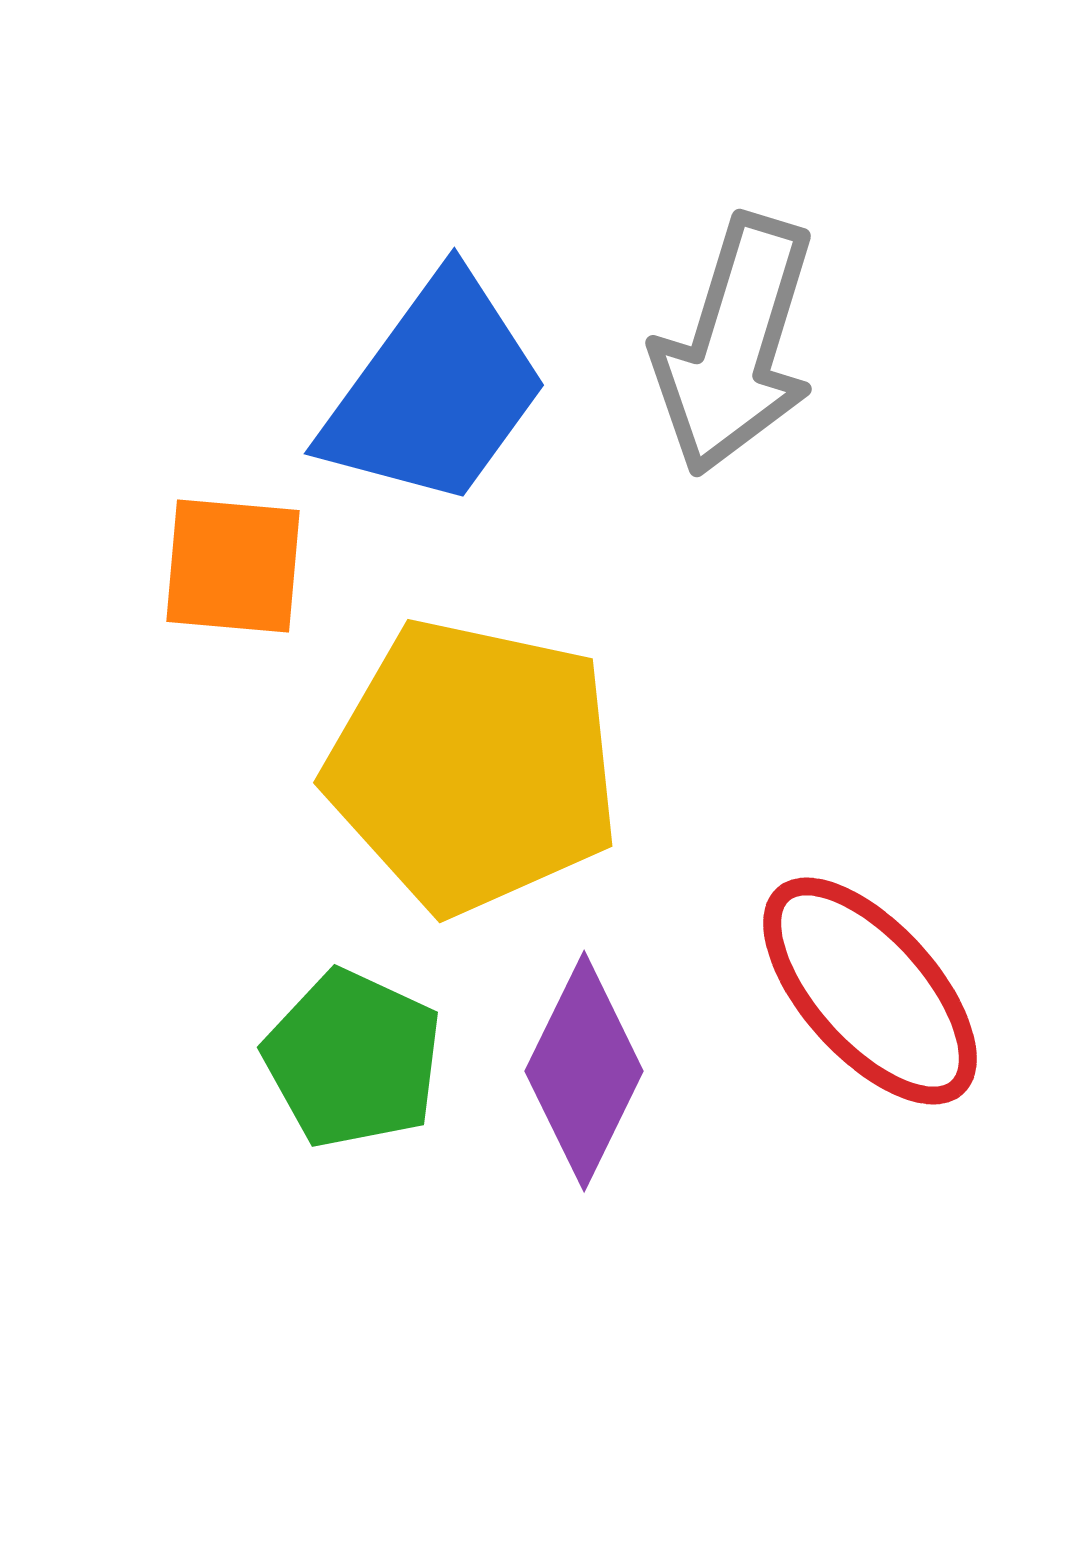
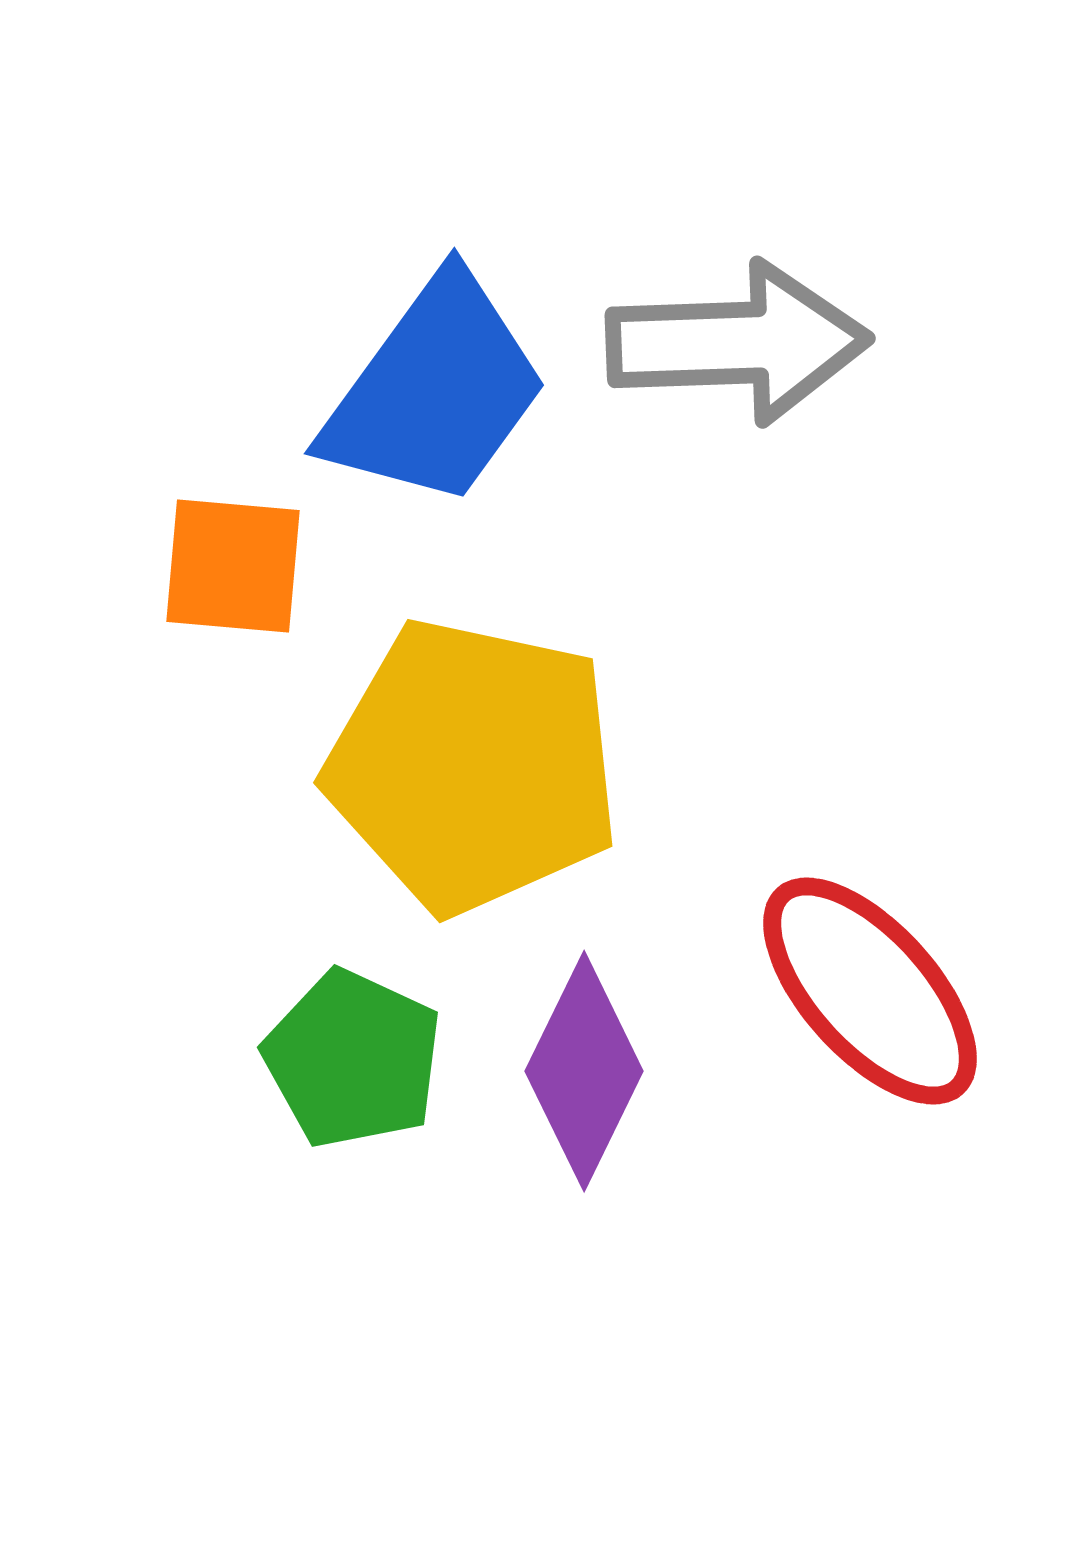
gray arrow: moved 3 px right, 2 px up; rotated 109 degrees counterclockwise
